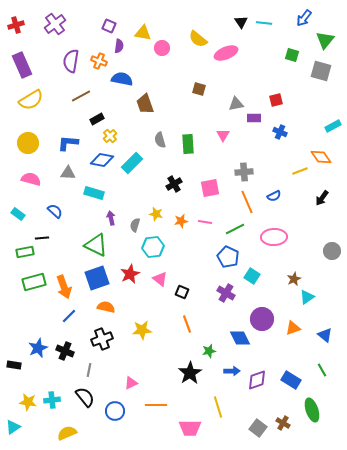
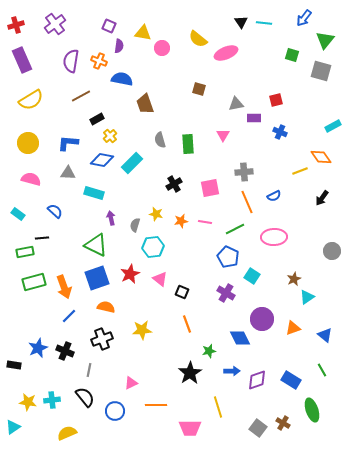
purple rectangle at (22, 65): moved 5 px up
